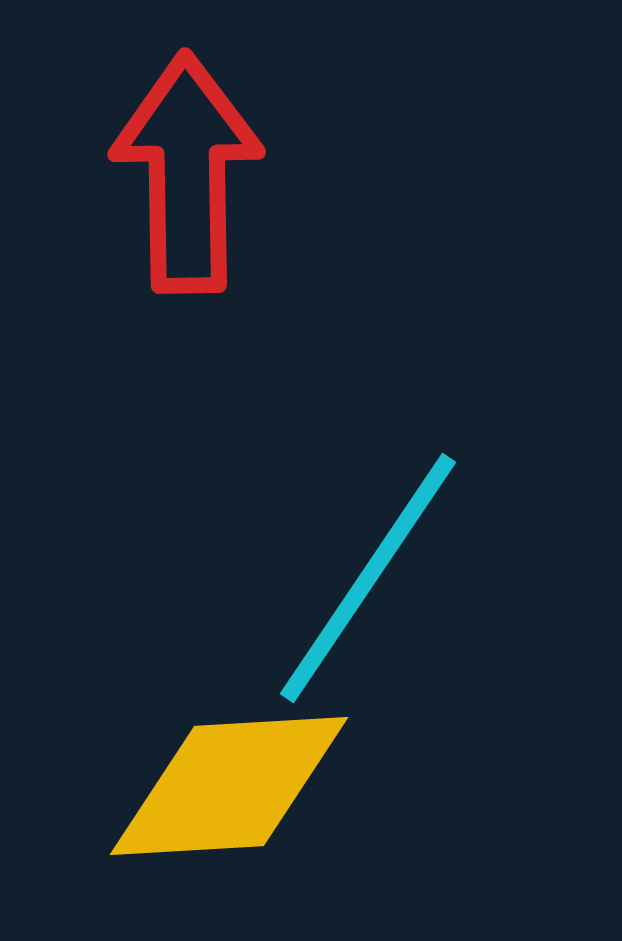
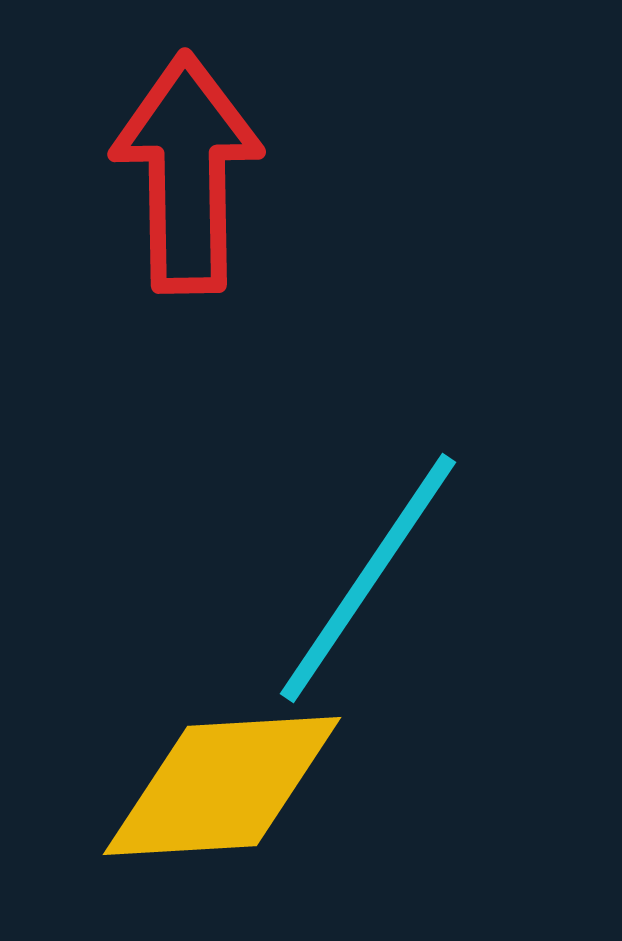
yellow diamond: moved 7 px left
